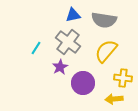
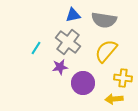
purple star: rotated 21 degrees clockwise
